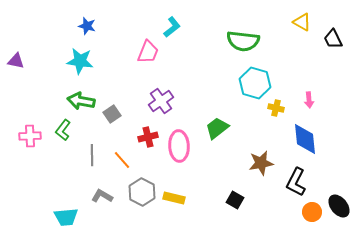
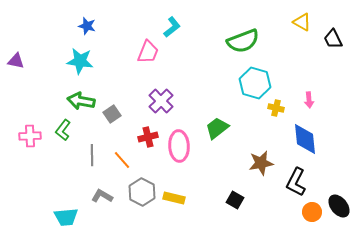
green semicircle: rotated 28 degrees counterclockwise
purple cross: rotated 10 degrees counterclockwise
